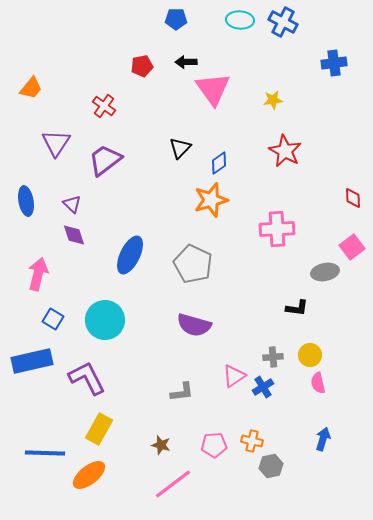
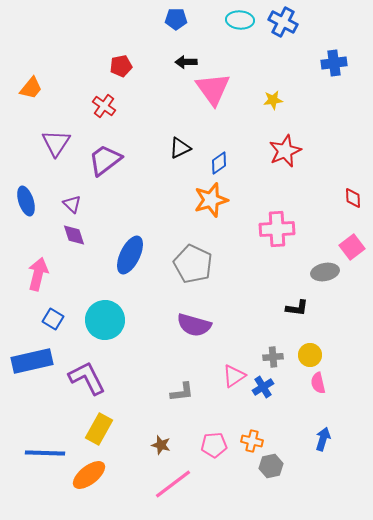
red pentagon at (142, 66): moved 21 px left
black triangle at (180, 148): rotated 20 degrees clockwise
red star at (285, 151): rotated 20 degrees clockwise
blue ellipse at (26, 201): rotated 8 degrees counterclockwise
